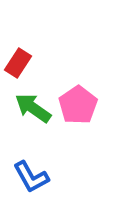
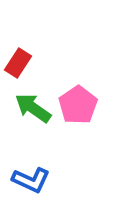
blue L-shape: moved 3 px down; rotated 36 degrees counterclockwise
